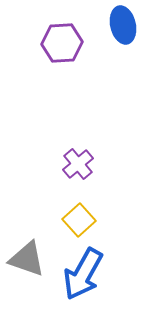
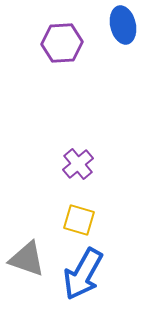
yellow square: rotated 32 degrees counterclockwise
